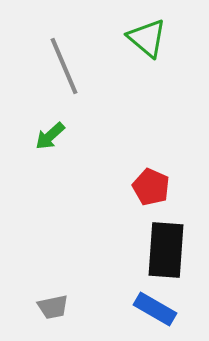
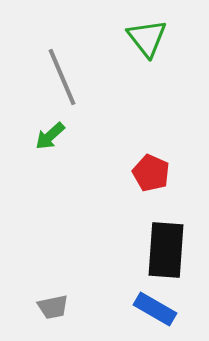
green triangle: rotated 12 degrees clockwise
gray line: moved 2 px left, 11 px down
red pentagon: moved 14 px up
